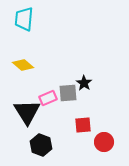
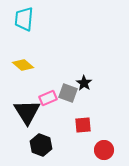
gray square: rotated 24 degrees clockwise
red circle: moved 8 px down
